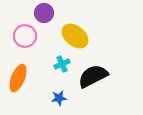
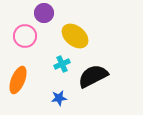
orange ellipse: moved 2 px down
